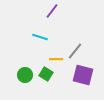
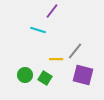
cyan line: moved 2 px left, 7 px up
green square: moved 1 px left, 4 px down
